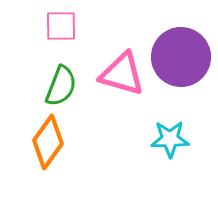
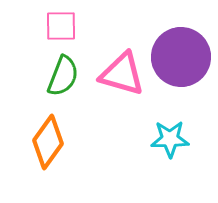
green semicircle: moved 2 px right, 10 px up
